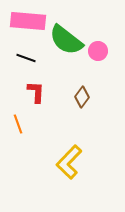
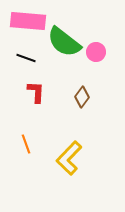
green semicircle: moved 2 px left, 2 px down
pink circle: moved 2 px left, 1 px down
orange line: moved 8 px right, 20 px down
yellow L-shape: moved 4 px up
